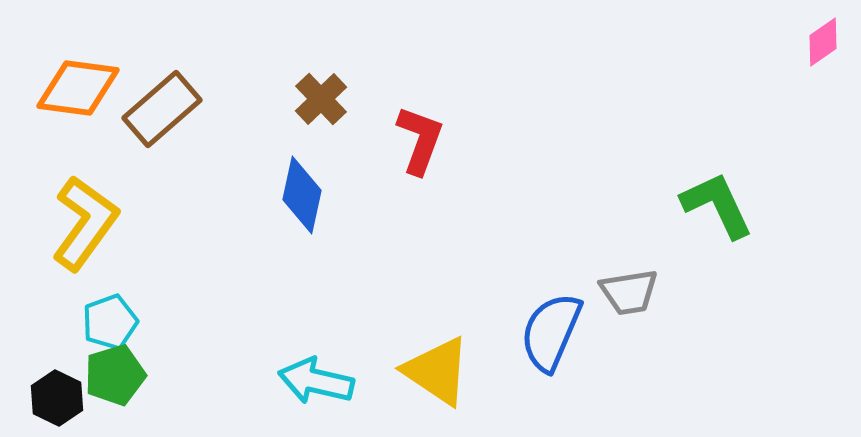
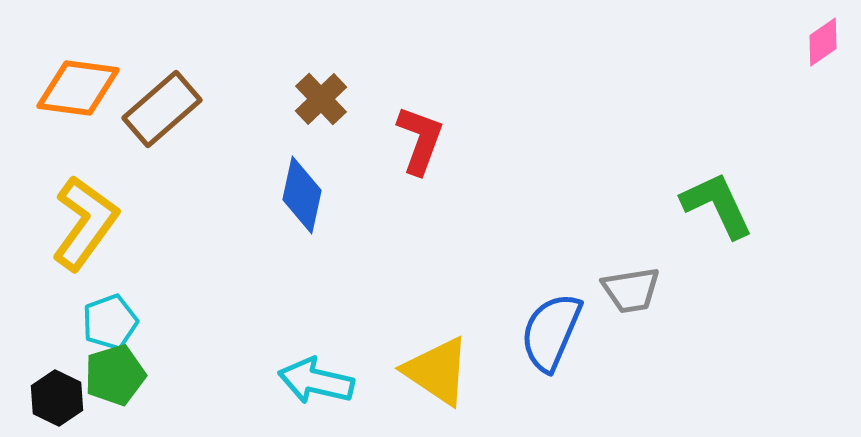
gray trapezoid: moved 2 px right, 2 px up
